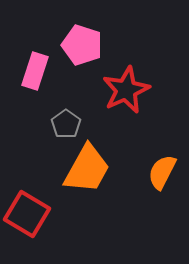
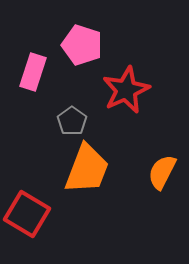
pink rectangle: moved 2 px left, 1 px down
gray pentagon: moved 6 px right, 3 px up
orange trapezoid: rotated 8 degrees counterclockwise
